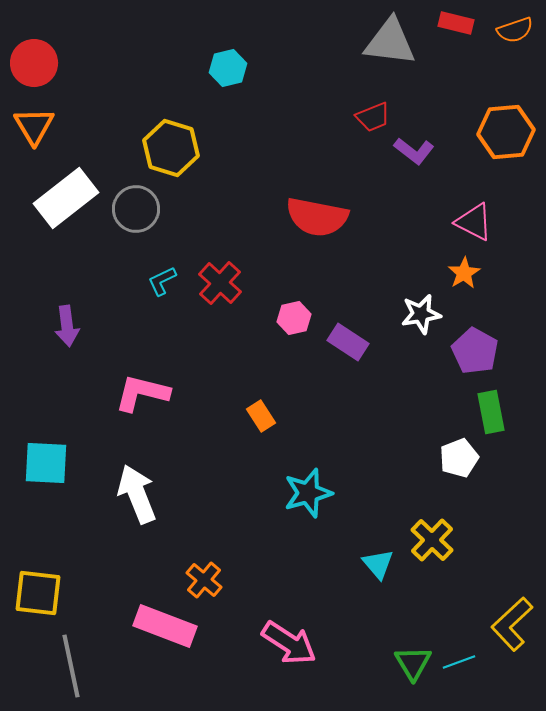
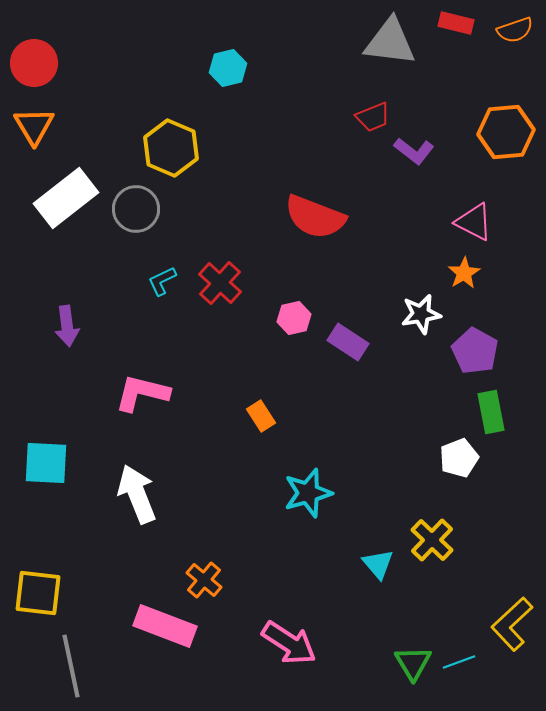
yellow hexagon: rotated 6 degrees clockwise
red semicircle: moved 2 px left; rotated 10 degrees clockwise
